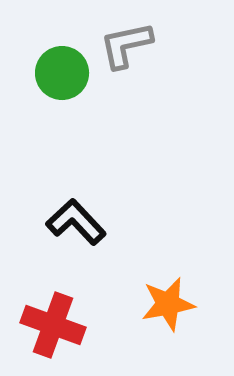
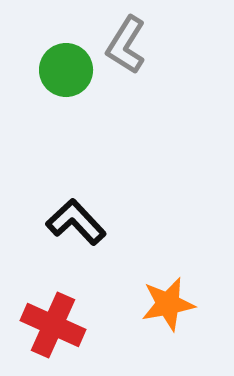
gray L-shape: rotated 46 degrees counterclockwise
green circle: moved 4 px right, 3 px up
red cross: rotated 4 degrees clockwise
